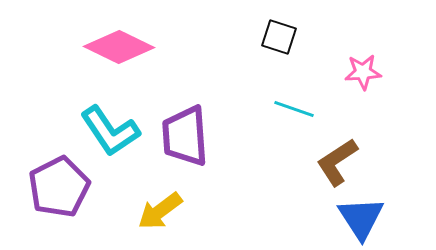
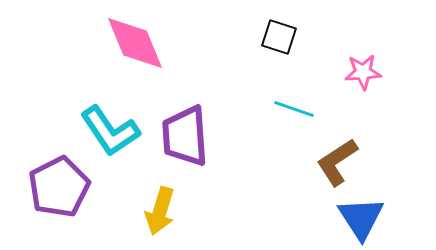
pink diamond: moved 16 px right, 4 px up; rotated 42 degrees clockwise
yellow arrow: rotated 36 degrees counterclockwise
